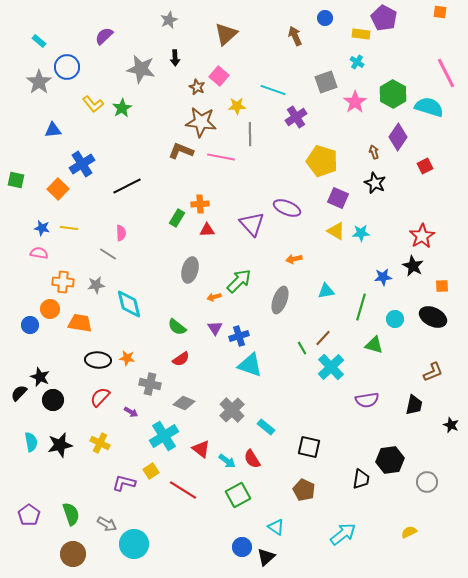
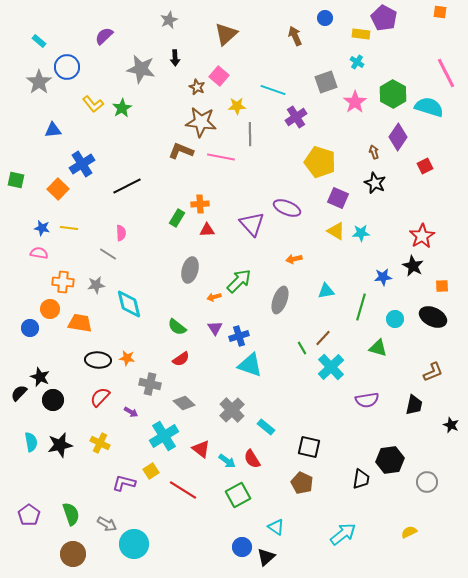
yellow pentagon at (322, 161): moved 2 px left, 1 px down
blue circle at (30, 325): moved 3 px down
green triangle at (374, 345): moved 4 px right, 3 px down
gray diamond at (184, 403): rotated 20 degrees clockwise
brown pentagon at (304, 490): moved 2 px left, 7 px up
